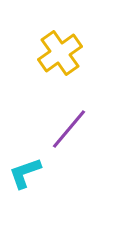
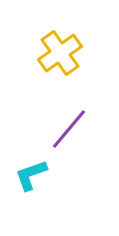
cyan L-shape: moved 6 px right, 2 px down
